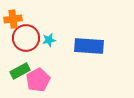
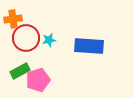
pink pentagon: rotated 10 degrees clockwise
